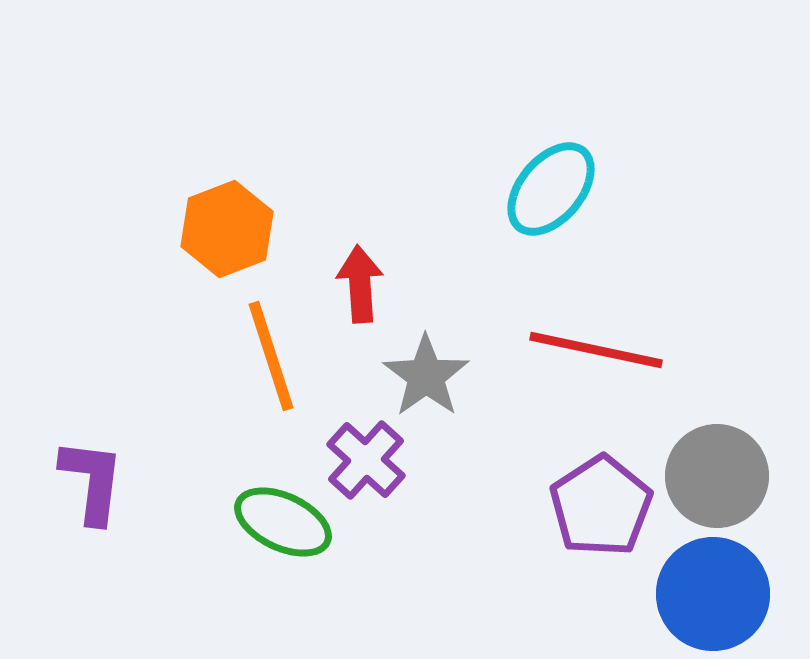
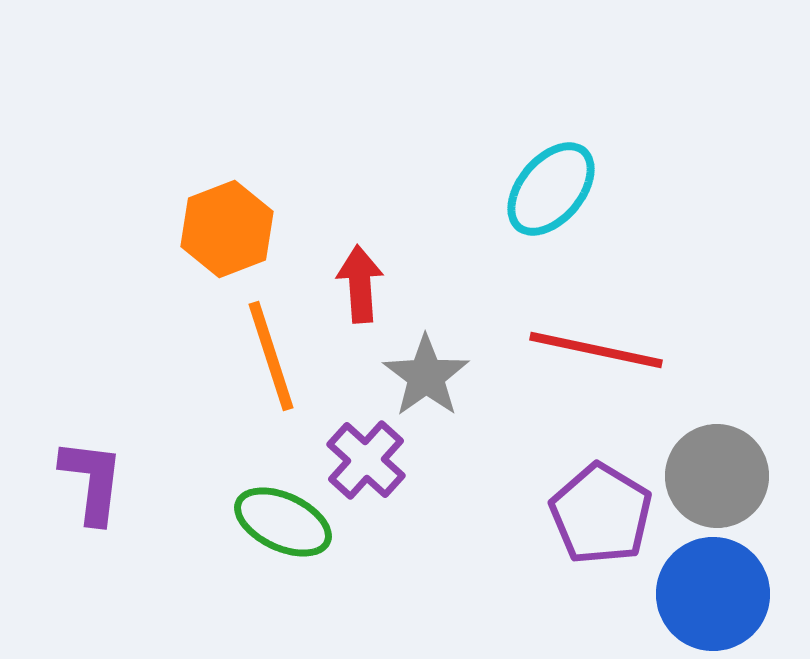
purple pentagon: moved 8 px down; rotated 8 degrees counterclockwise
